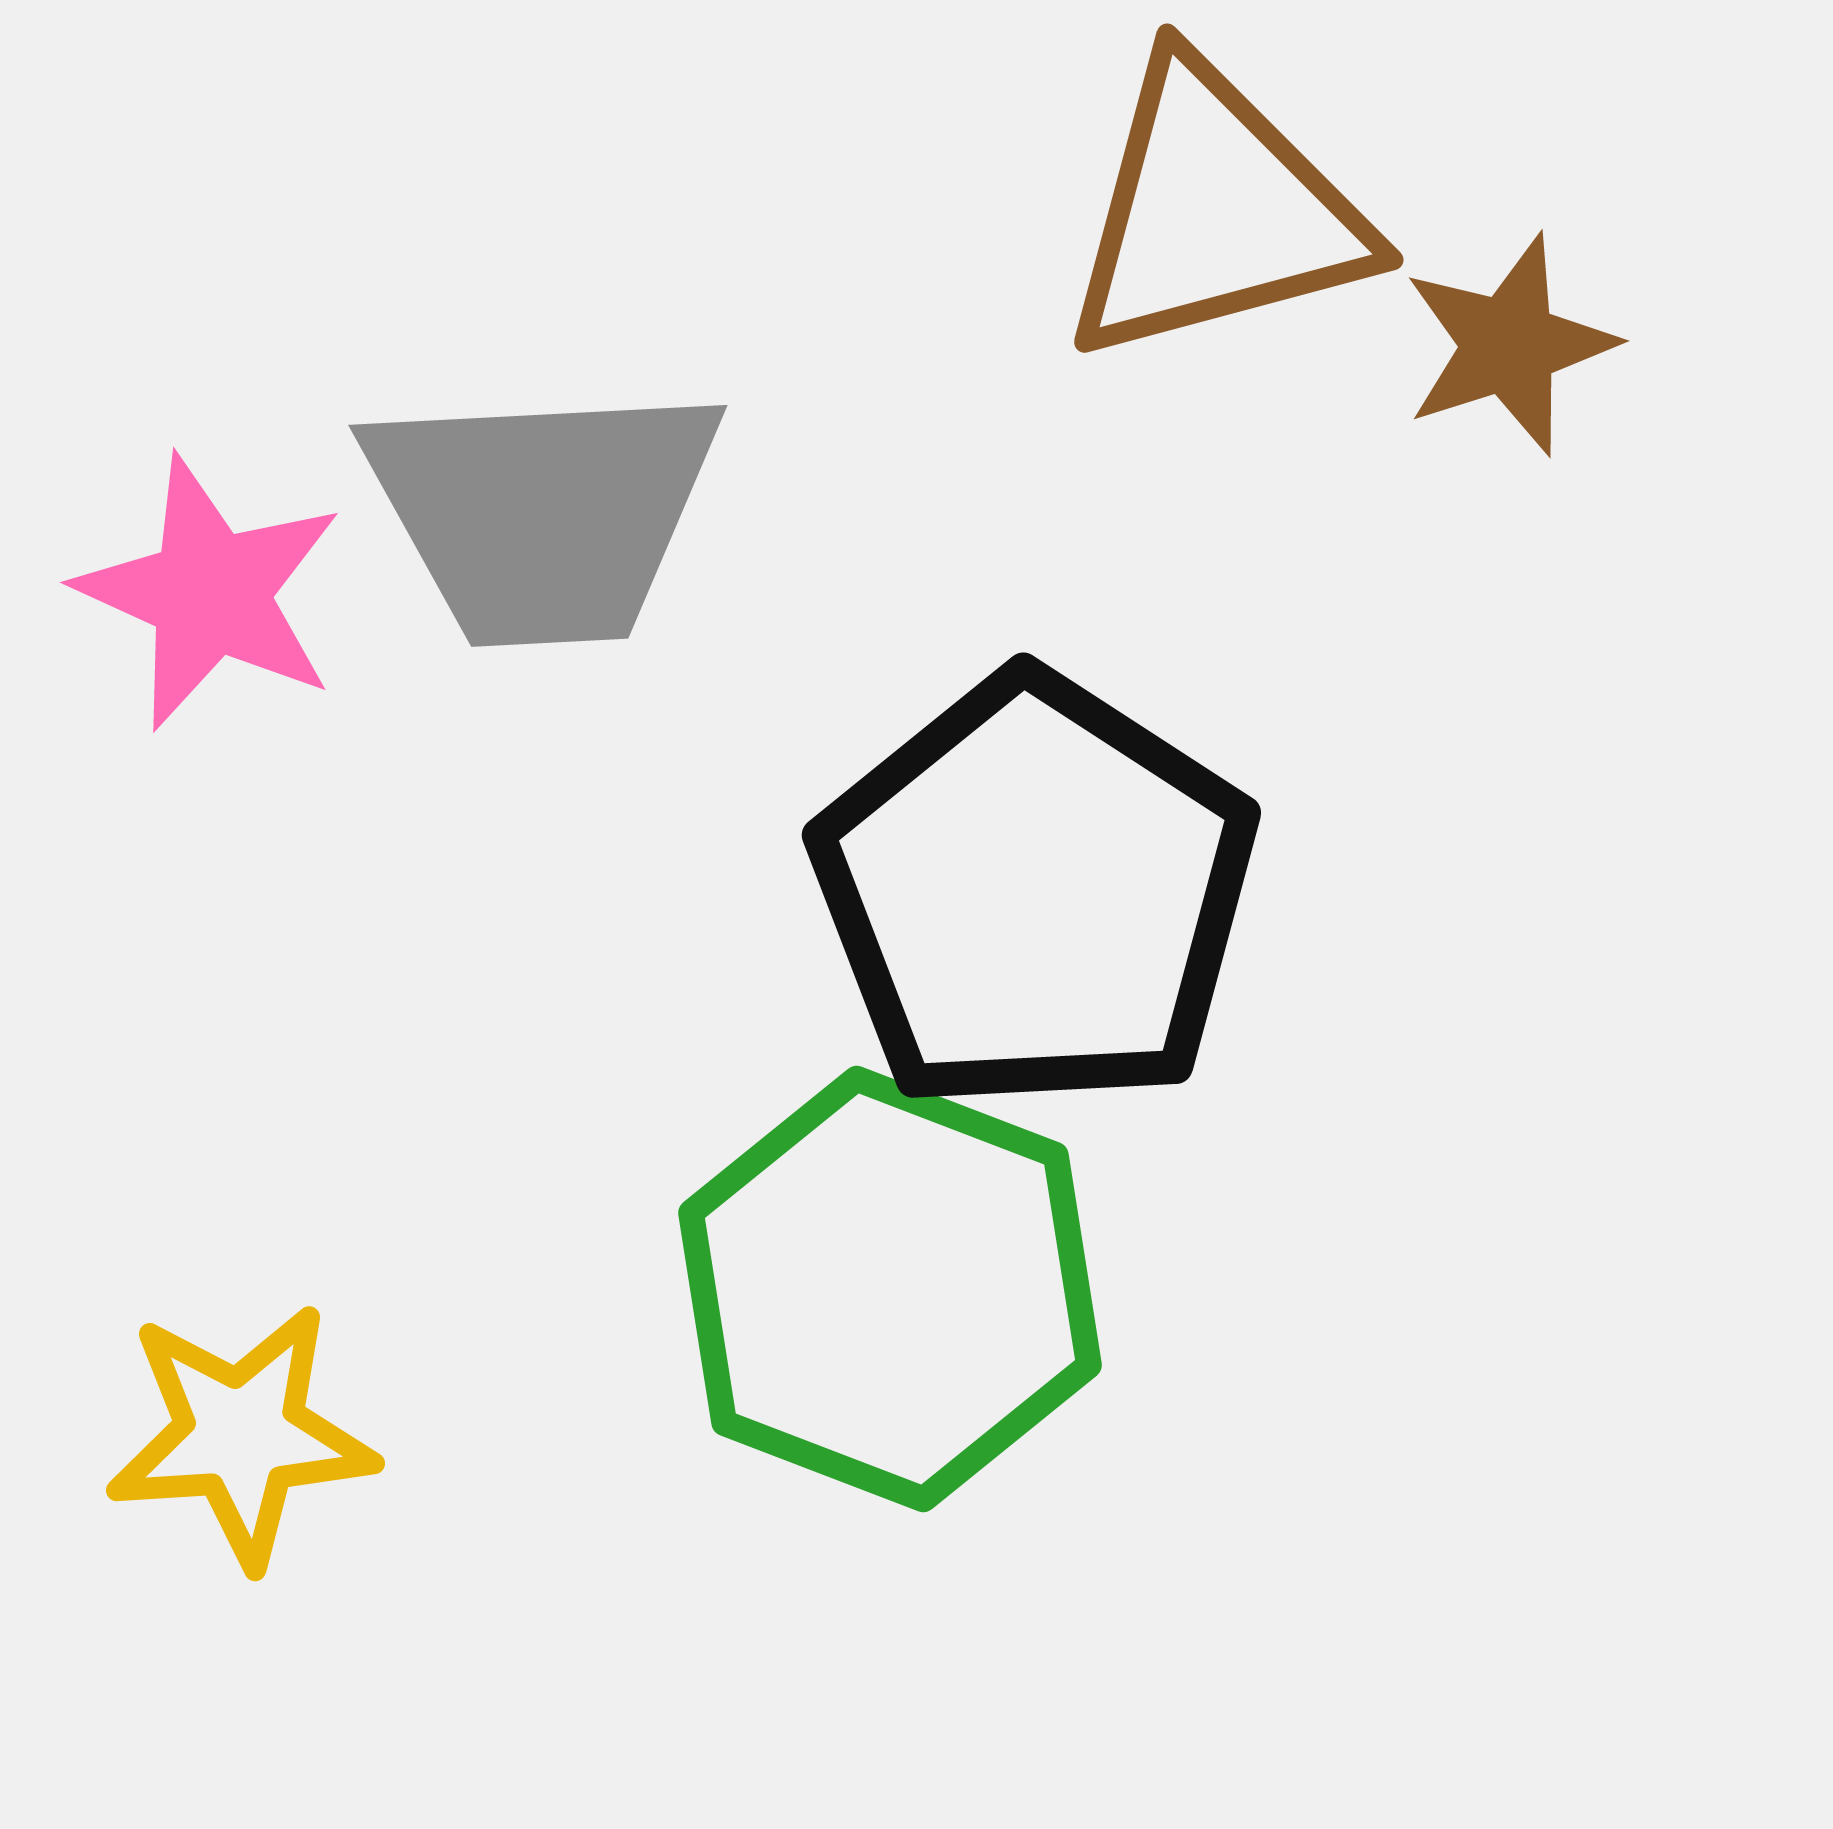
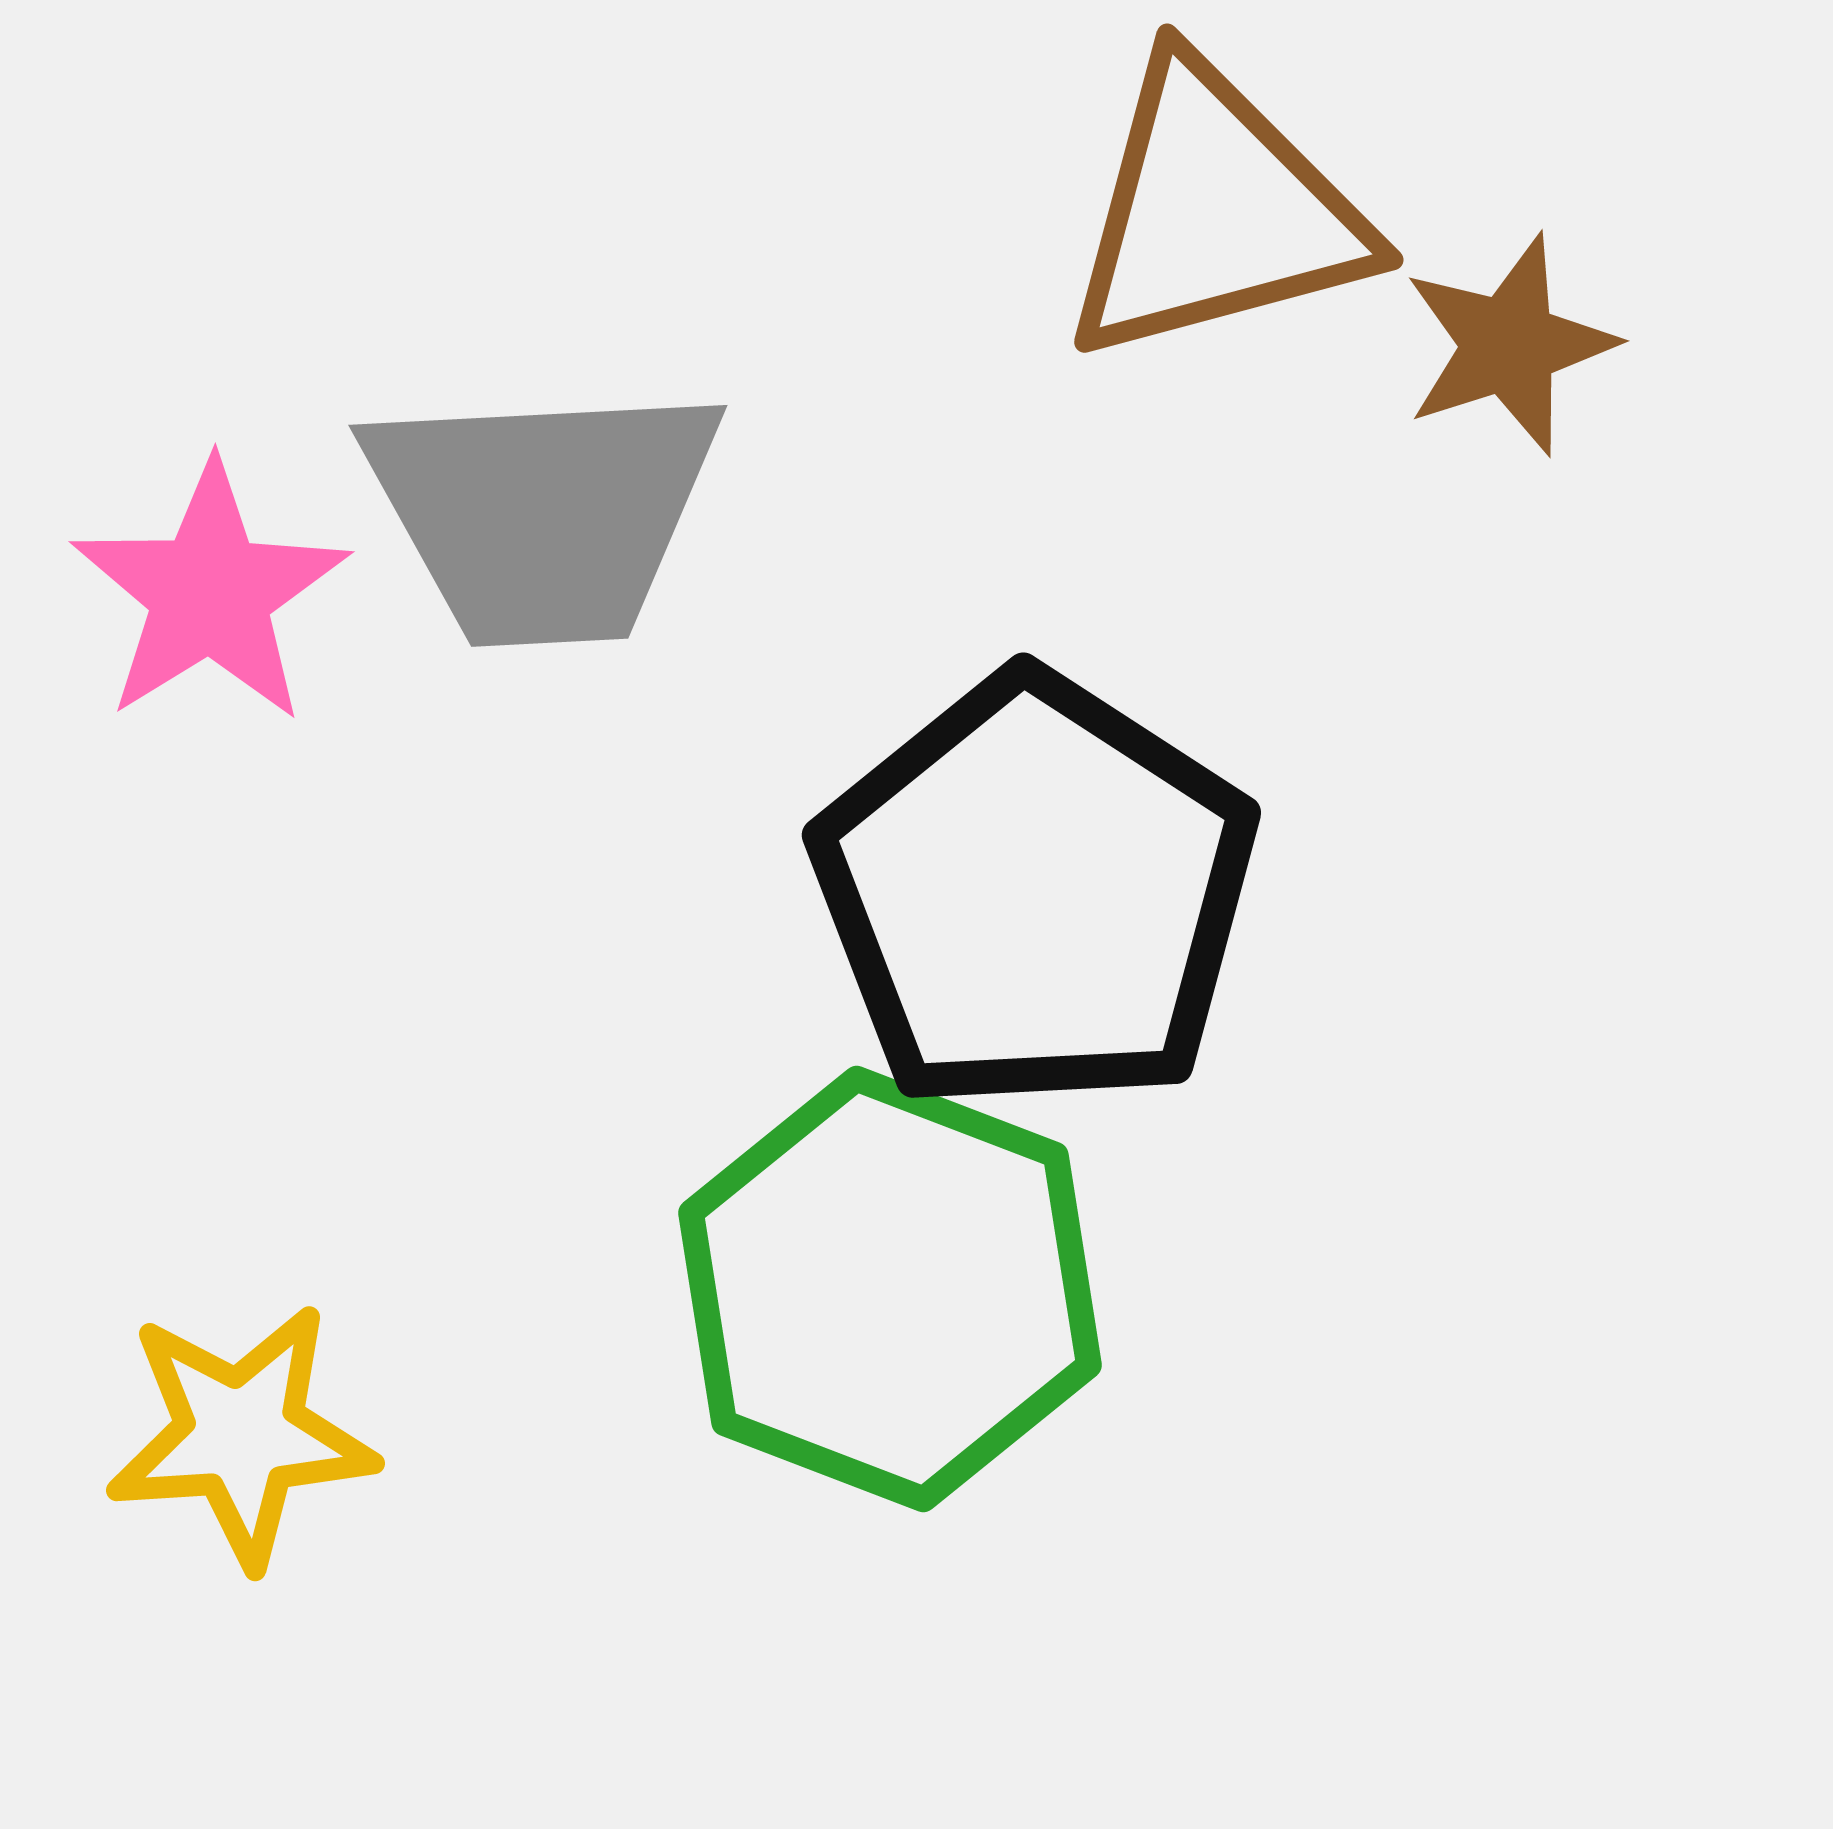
pink star: rotated 16 degrees clockwise
